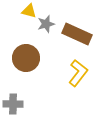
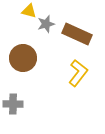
brown circle: moved 3 px left
